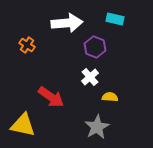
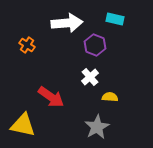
purple hexagon: moved 2 px up
